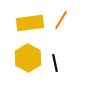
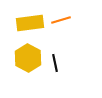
orange line: rotated 42 degrees clockwise
